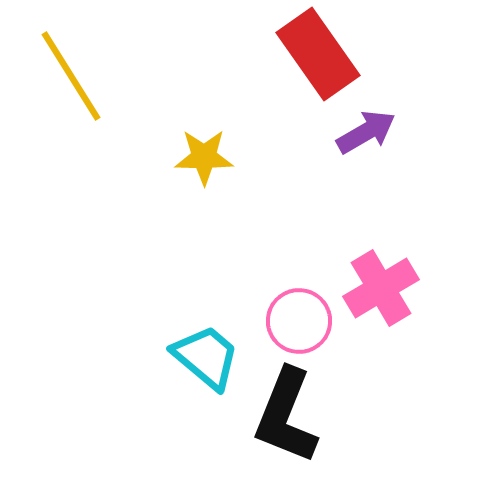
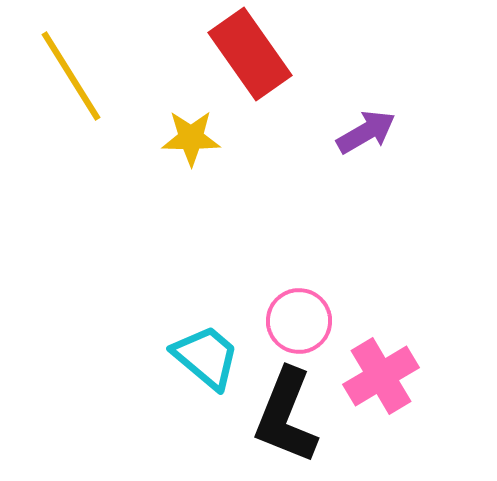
red rectangle: moved 68 px left
yellow star: moved 13 px left, 19 px up
pink cross: moved 88 px down
